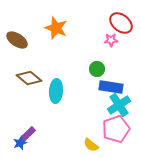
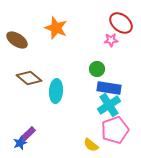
blue rectangle: moved 2 px left, 1 px down
cyan cross: moved 10 px left
pink pentagon: moved 1 px left, 1 px down
